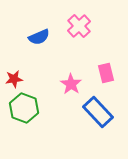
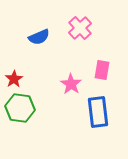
pink cross: moved 1 px right, 2 px down
pink rectangle: moved 4 px left, 3 px up; rotated 24 degrees clockwise
red star: rotated 24 degrees counterclockwise
green hexagon: moved 4 px left; rotated 12 degrees counterclockwise
blue rectangle: rotated 36 degrees clockwise
